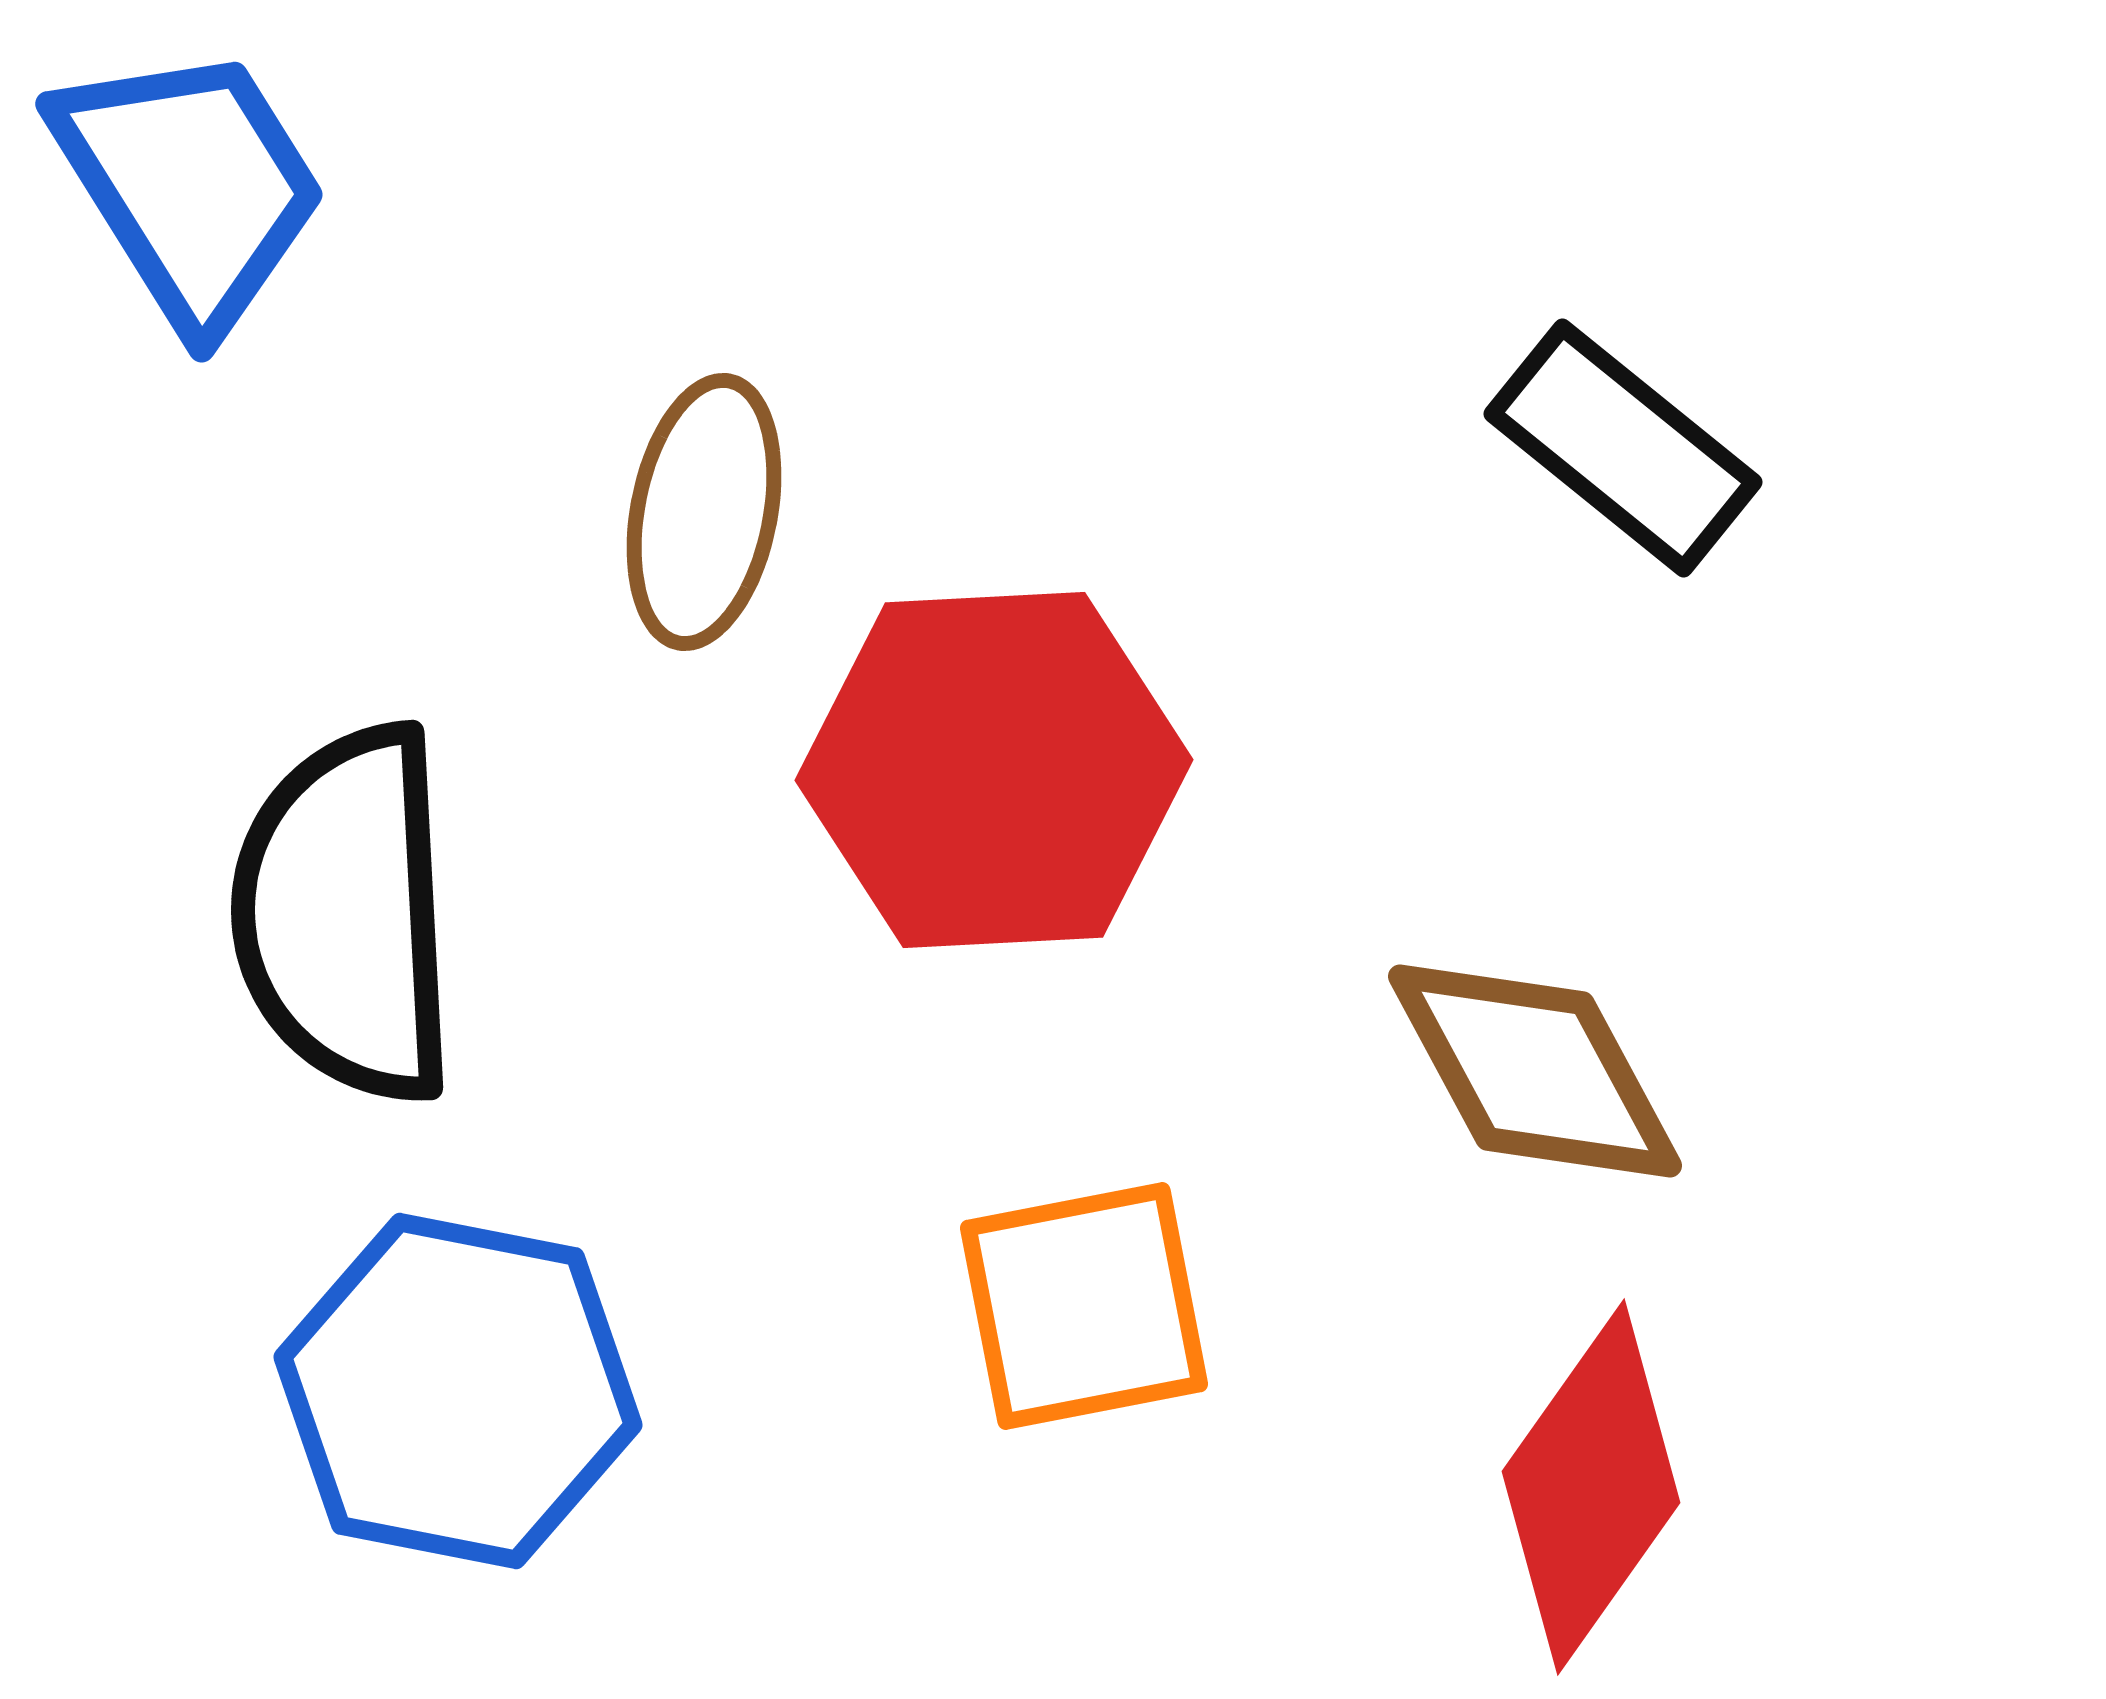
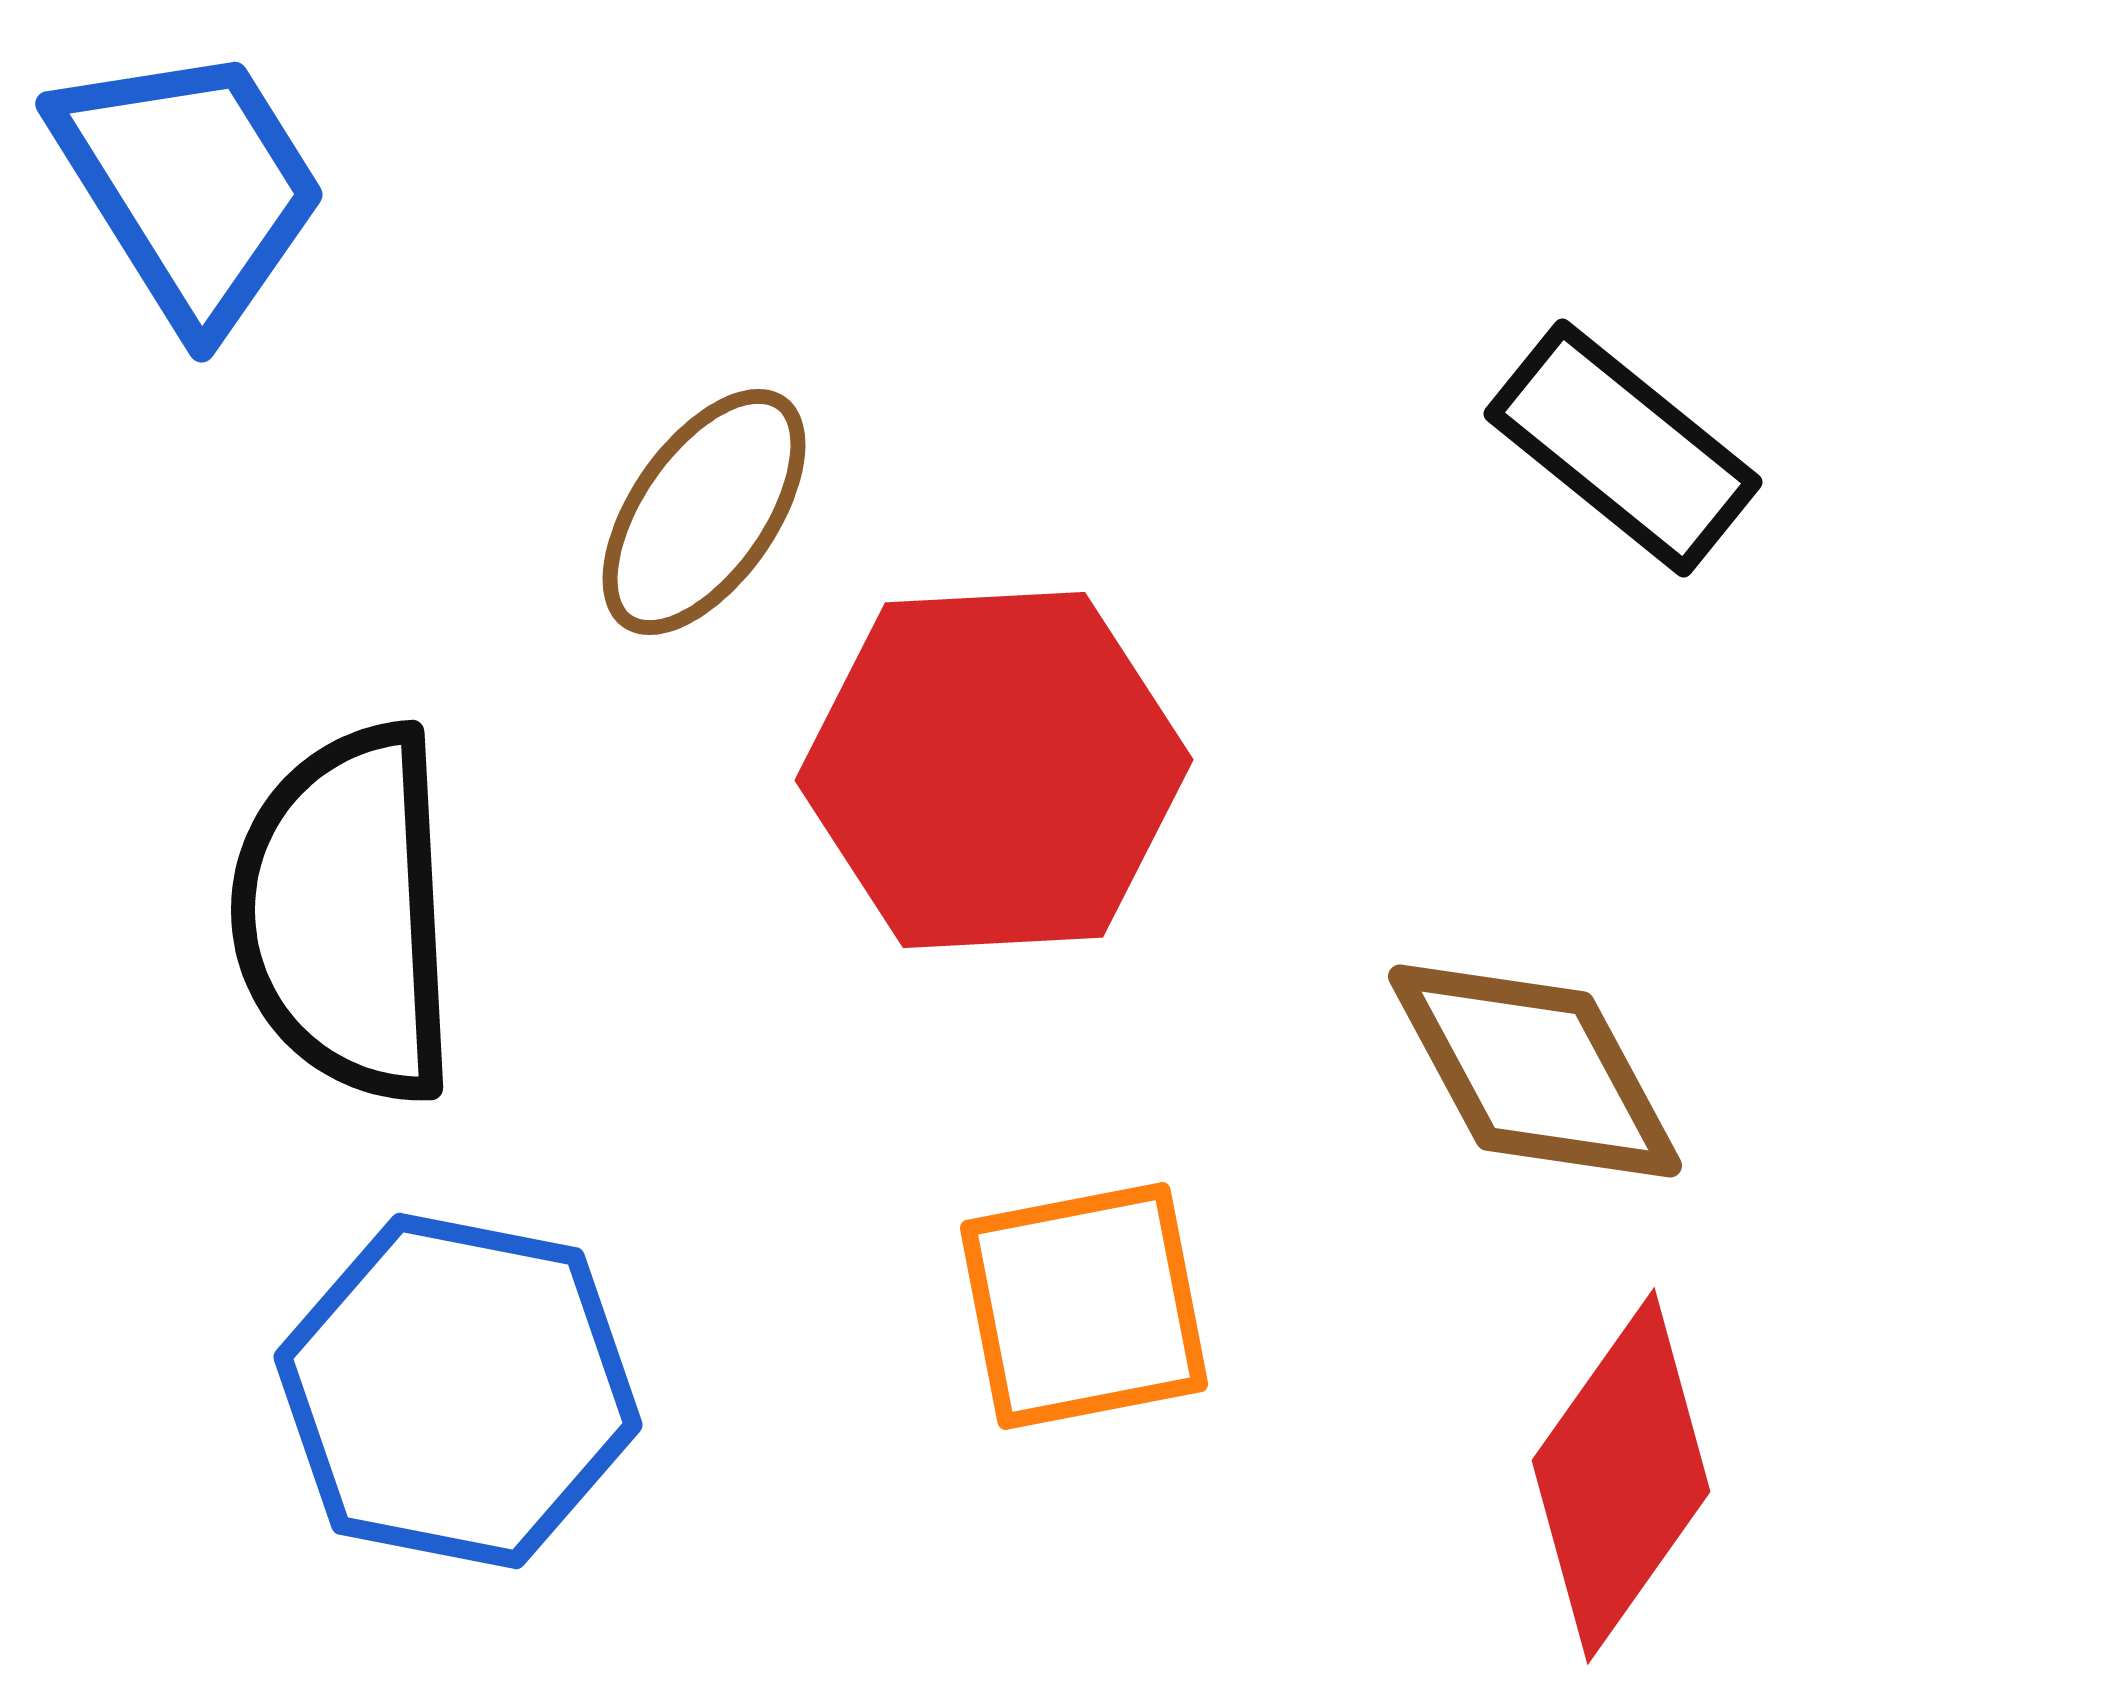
brown ellipse: rotated 24 degrees clockwise
red diamond: moved 30 px right, 11 px up
